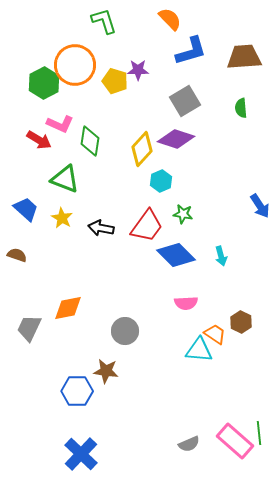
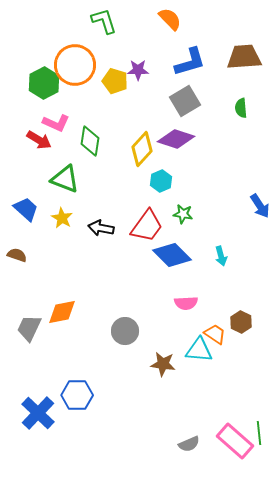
blue L-shape: moved 1 px left, 11 px down
pink L-shape: moved 4 px left, 1 px up
blue diamond: moved 4 px left
orange diamond: moved 6 px left, 4 px down
brown star: moved 57 px right, 7 px up
blue hexagon: moved 4 px down
blue cross: moved 43 px left, 41 px up
